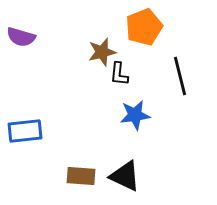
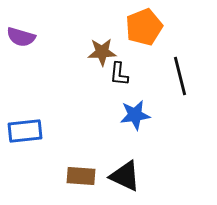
brown star: rotated 12 degrees clockwise
